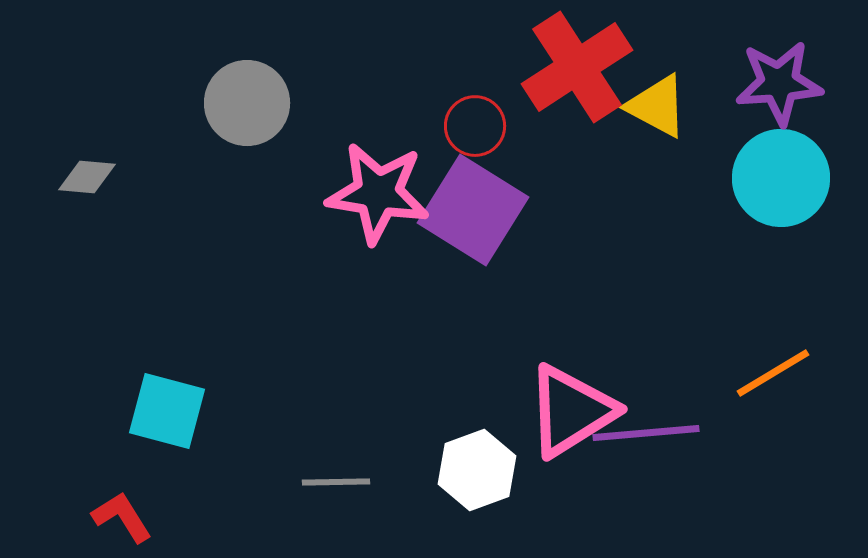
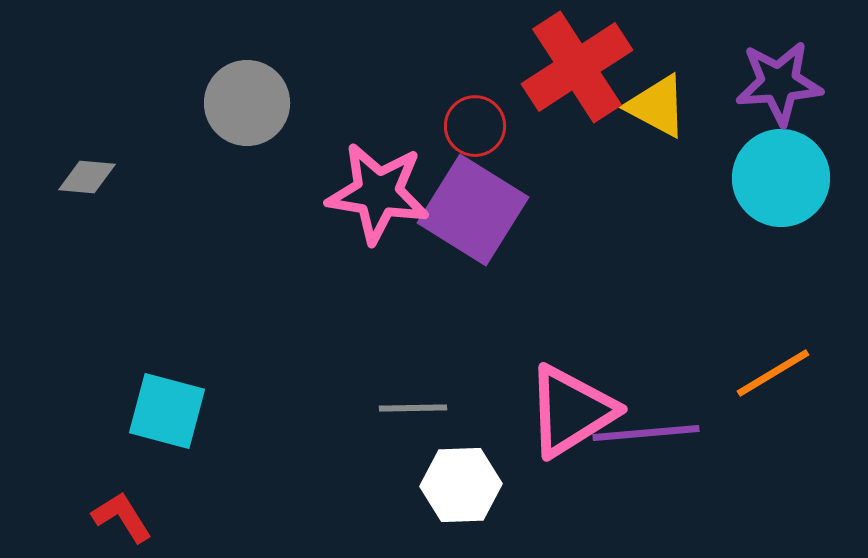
white hexagon: moved 16 px left, 15 px down; rotated 18 degrees clockwise
gray line: moved 77 px right, 74 px up
